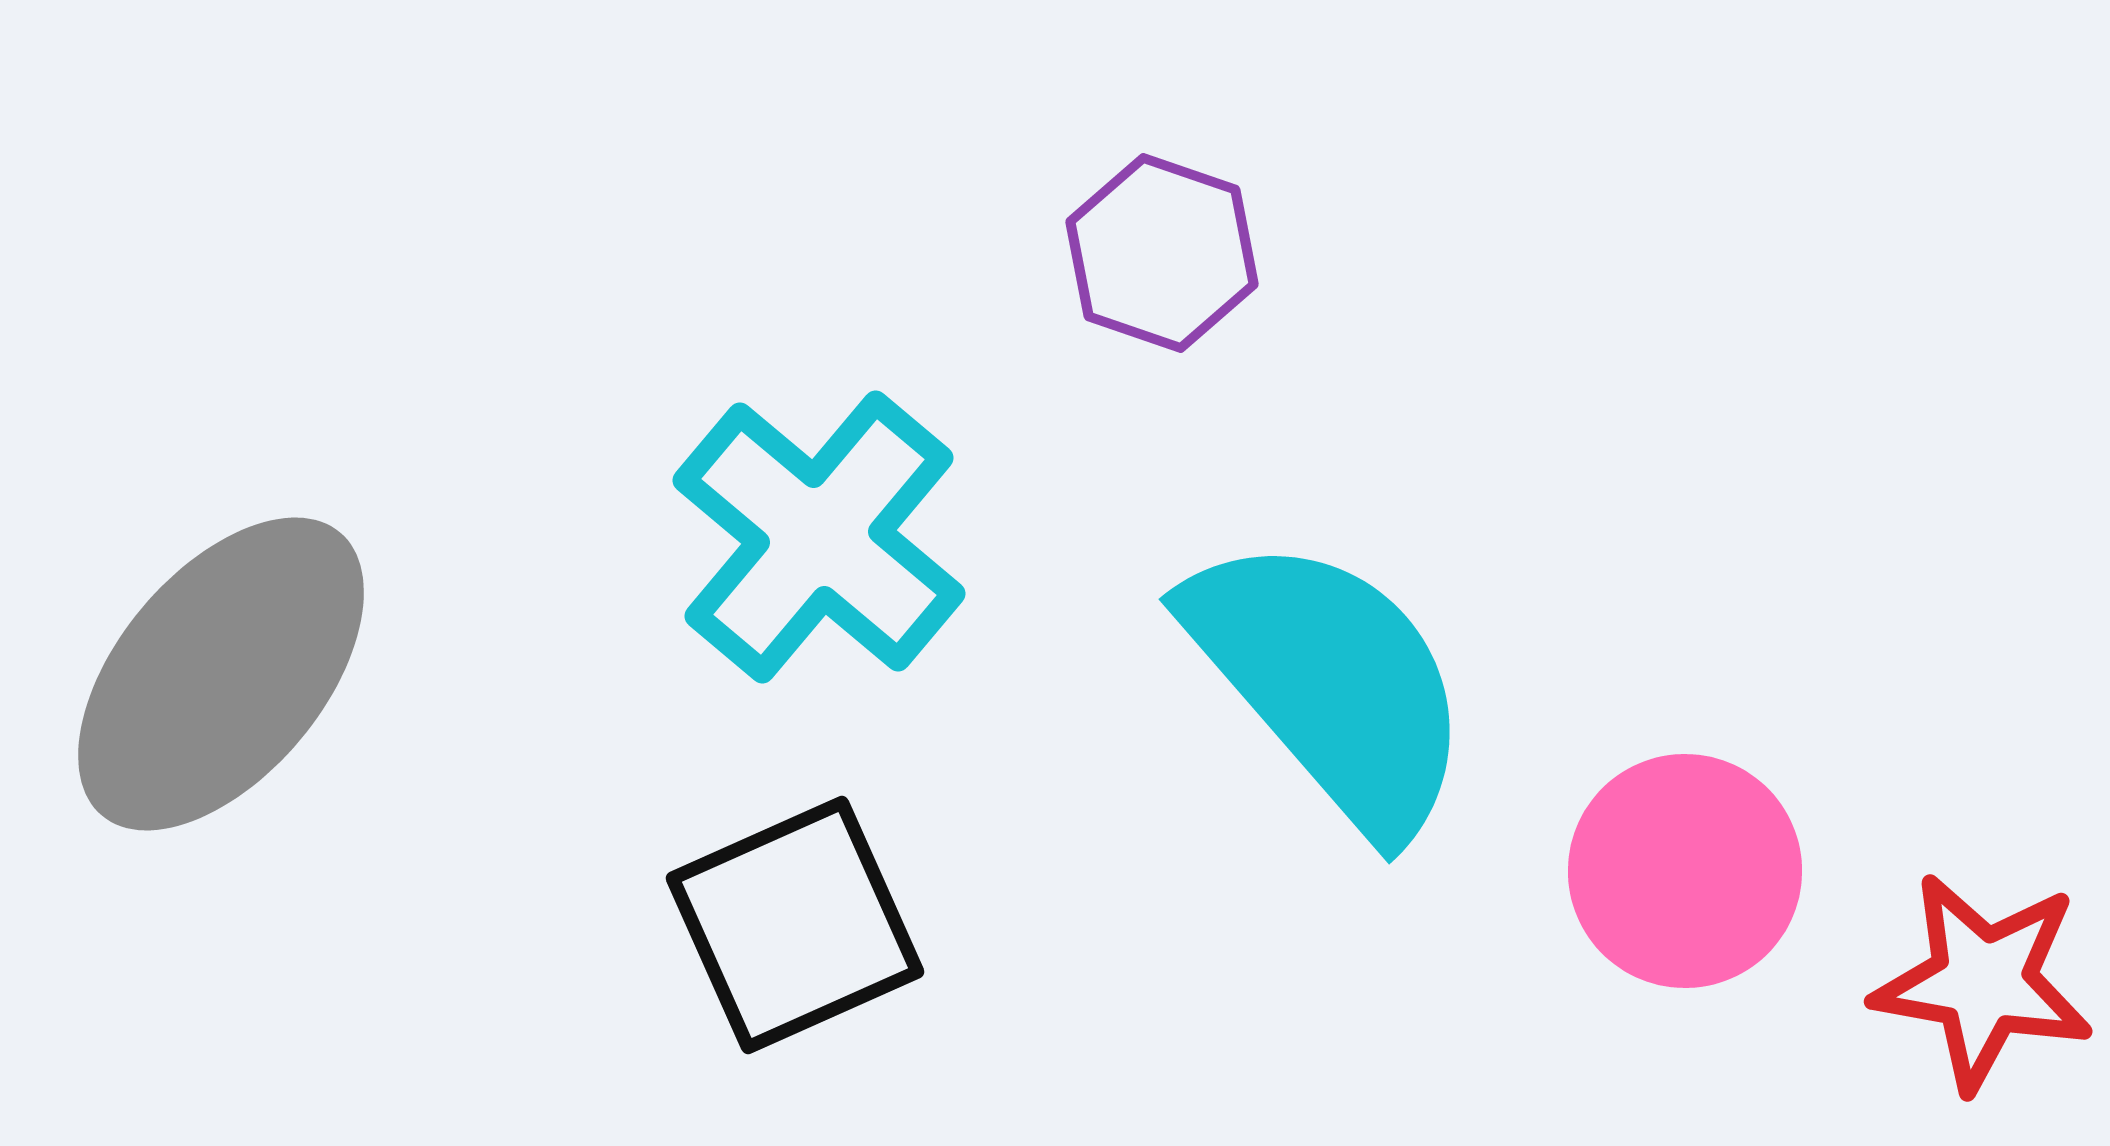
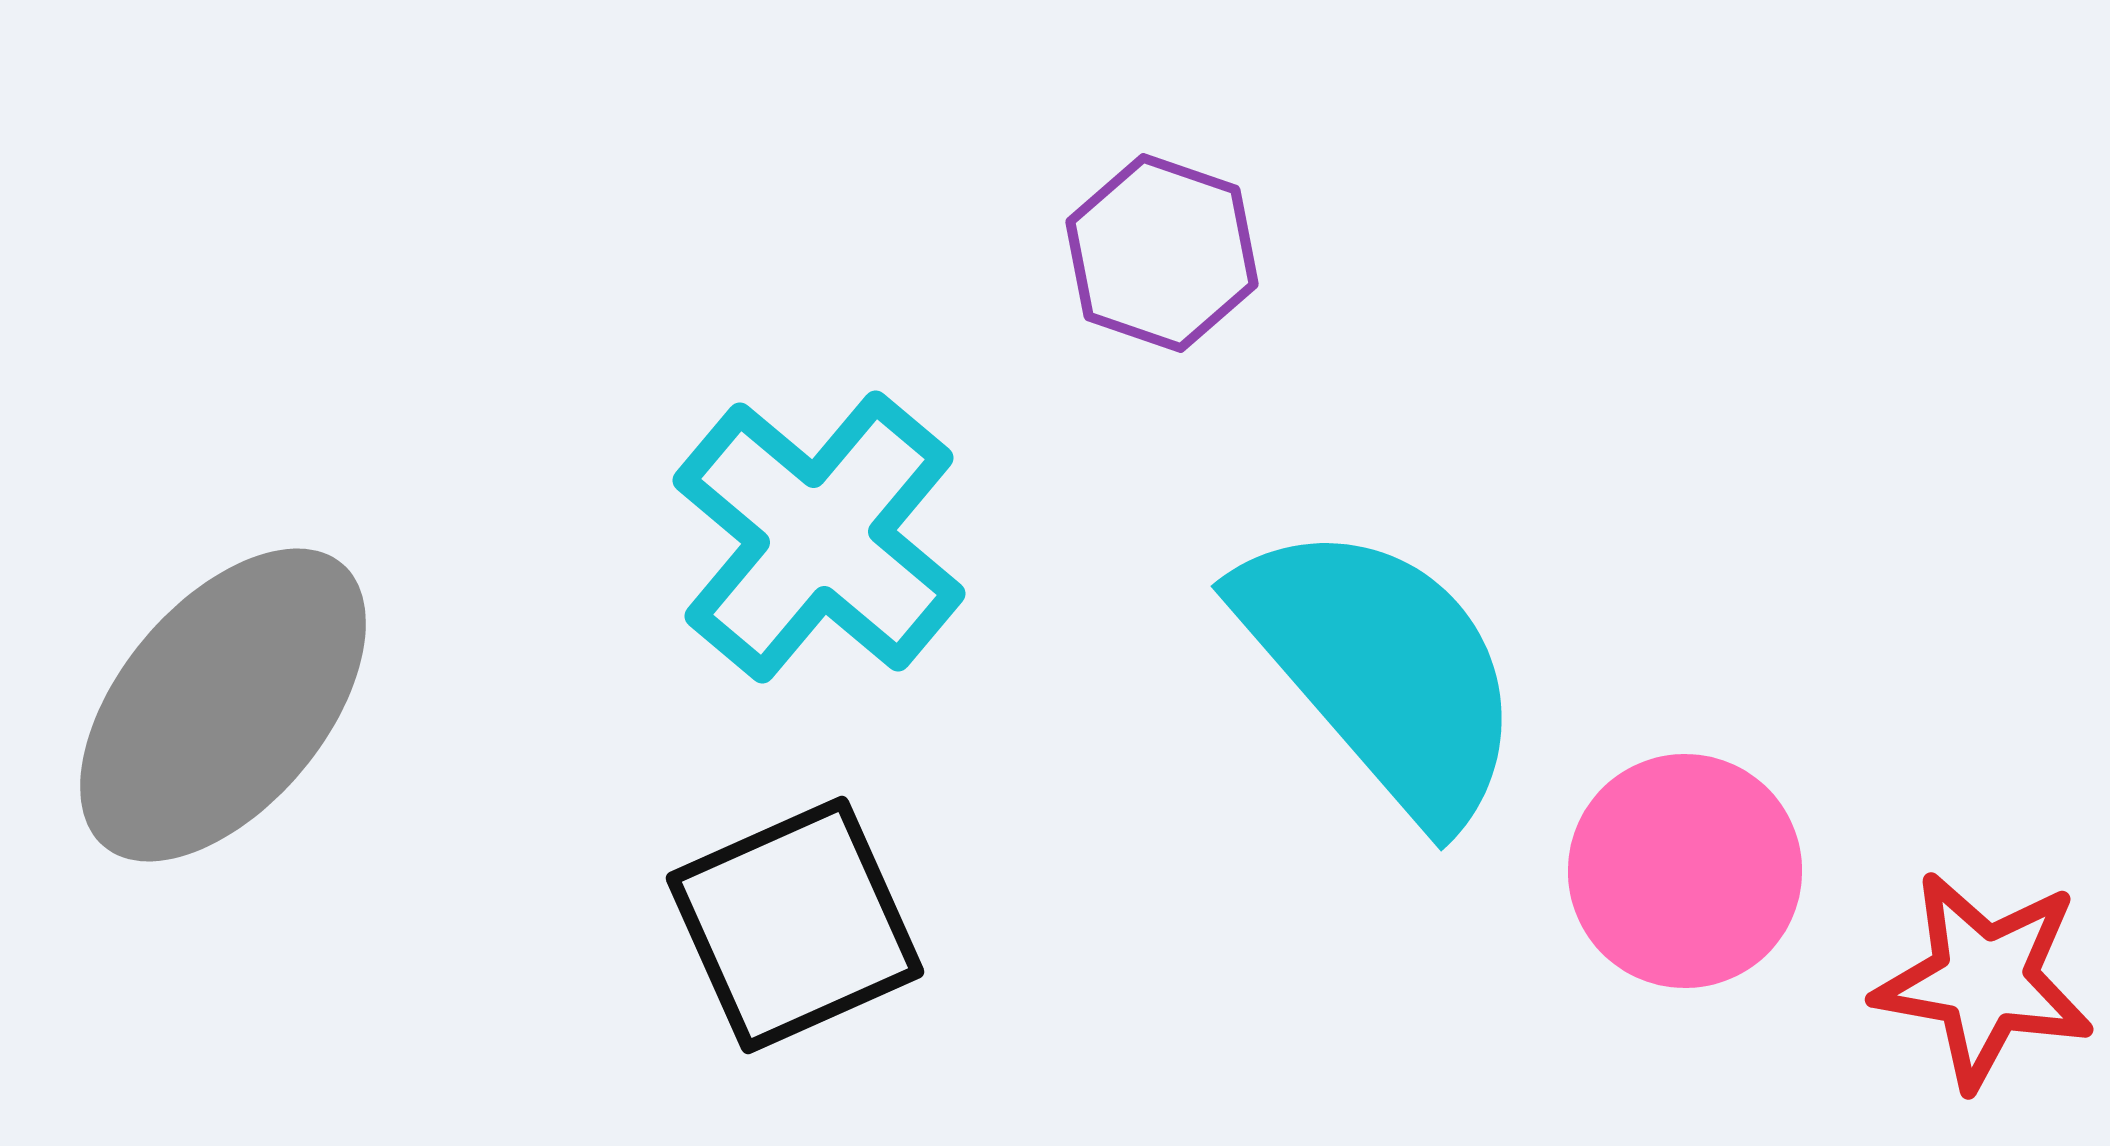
gray ellipse: moved 2 px right, 31 px down
cyan semicircle: moved 52 px right, 13 px up
red star: moved 1 px right, 2 px up
